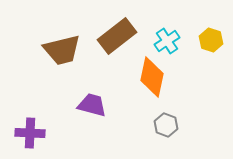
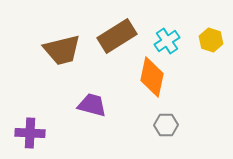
brown rectangle: rotated 6 degrees clockwise
gray hexagon: rotated 20 degrees counterclockwise
